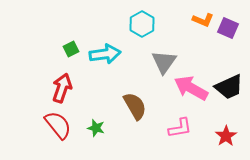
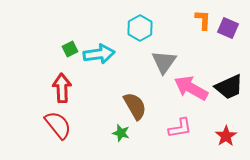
orange L-shape: rotated 110 degrees counterclockwise
cyan hexagon: moved 2 px left, 4 px down
green square: moved 1 px left
cyan arrow: moved 6 px left
red arrow: rotated 20 degrees counterclockwise
green star: moved 25 px right, 5 px down
